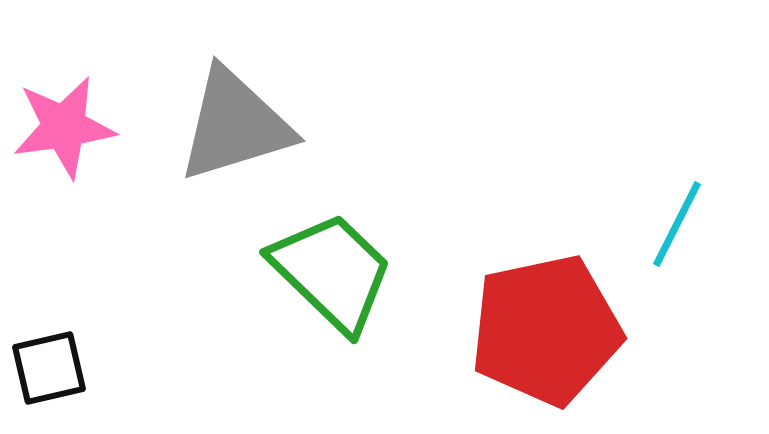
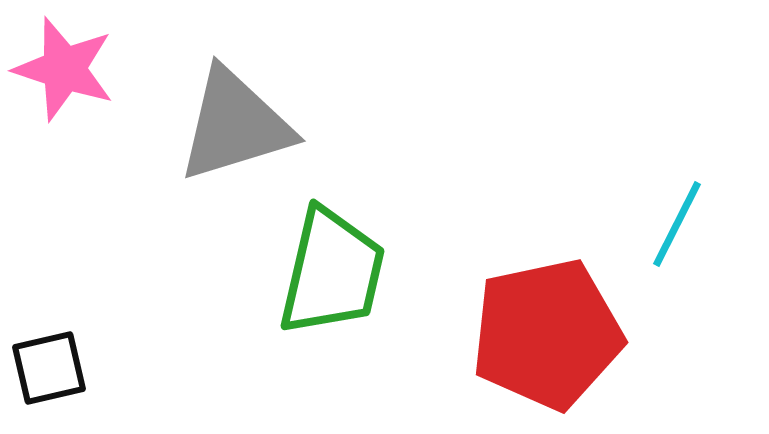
pink star: moved 58 px up; rotated 26 degrees clockwise
green trapezoid: rotated 59 degrees clockwise
red pentagon: moved 1 px right, 4 px down
